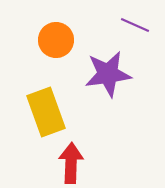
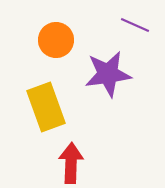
yellow rectangle: moved 5 px up
